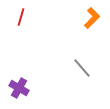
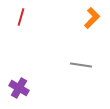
gray line: moved 1 px left, 3 px up; rotated 40 degrees counterclockwise
